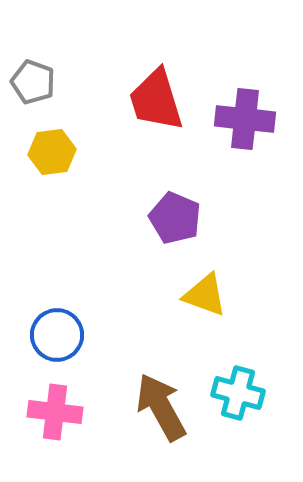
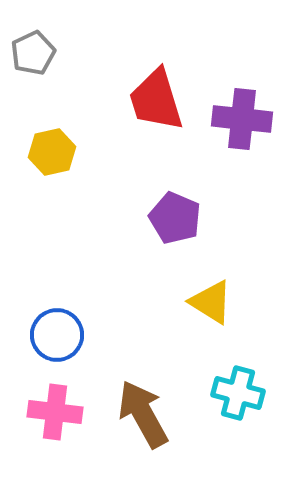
gray pentagon: moved 29 px up; rotated 27 degrees clockwise
purple cross: moved 3 px left
yellow hexagon: rotated 6 degrees counterclockwise
yellow triangle: moved 6 px right, 7 px down; rotated 12 degrees clockwise
brown arrow: moved 18 px left, 7 px down
